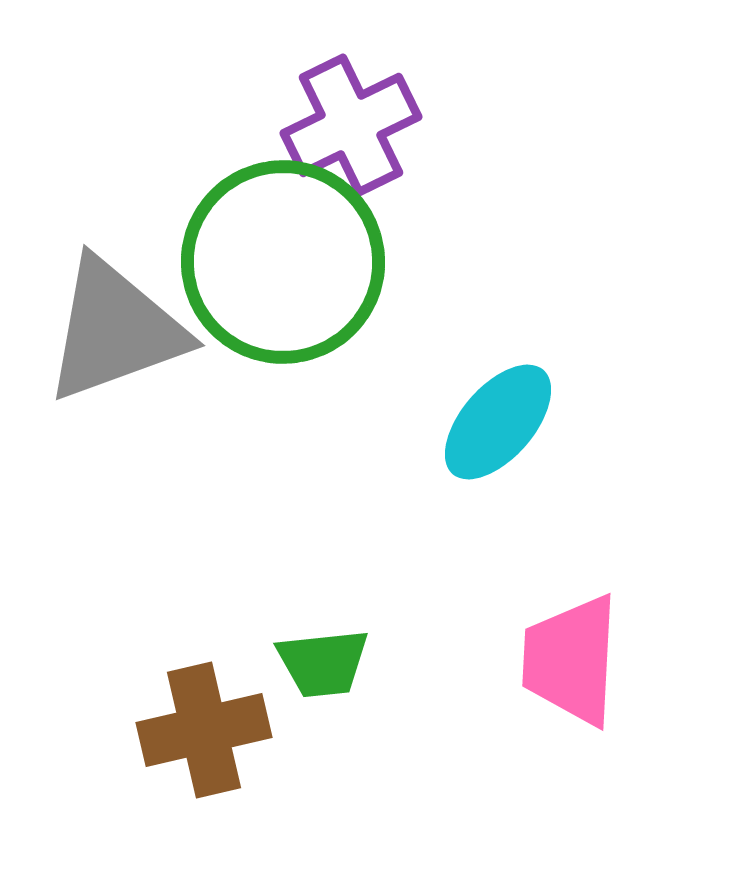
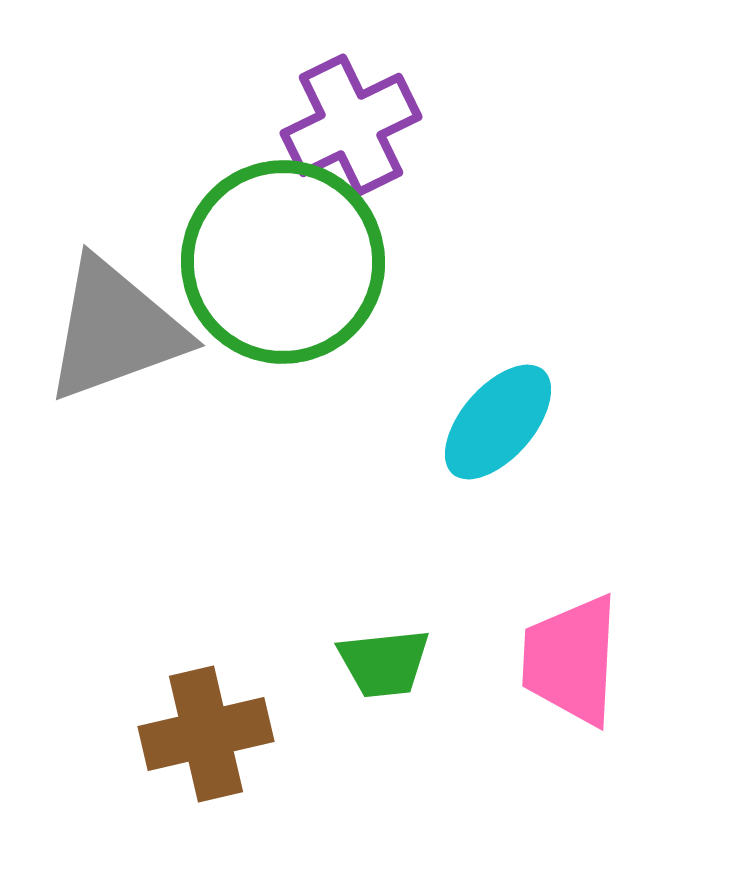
green trapezoid: moved 61 px right
brown cross: moved 2 px right, 4 px down
